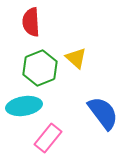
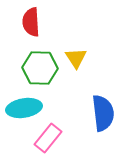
yellow triangle: rotated 15 degrees clockwise
green hexagon: rotated 24 degrees clockwise
cyan ellipse: moved 2 px down
blue semicircle: rotated 30 degrees clockwise
